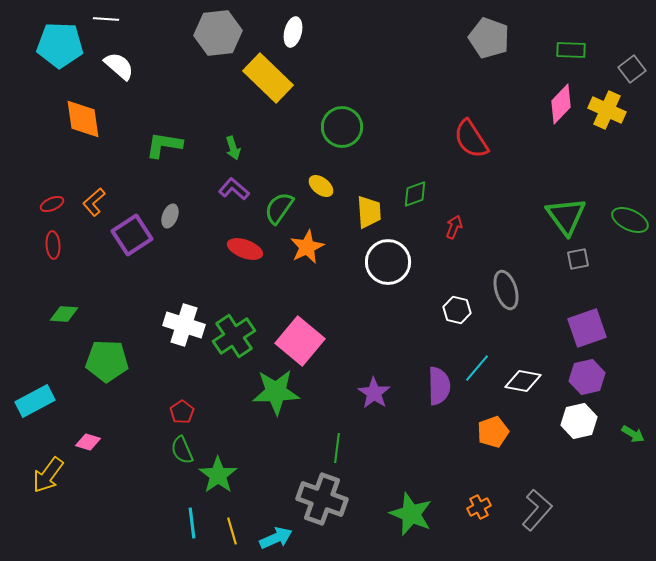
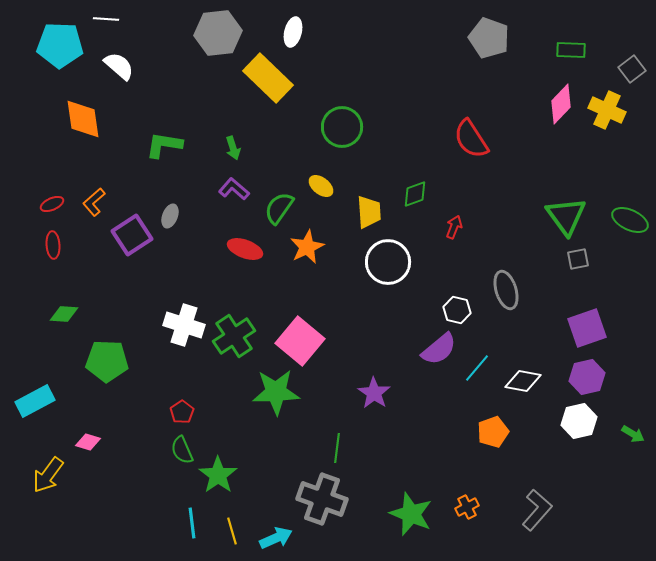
purple semicircle at (439, 386): moved 37 px up; rotated 51 degrees clockwise
orange cross at (479, 507): moved 12 px left
